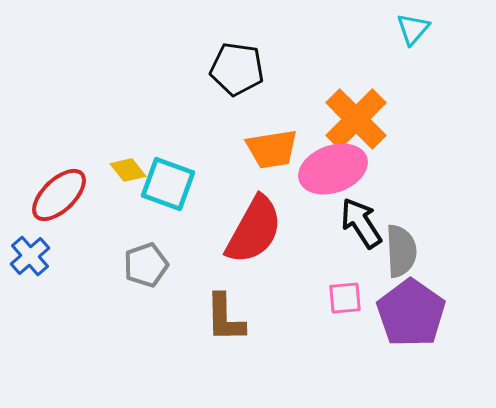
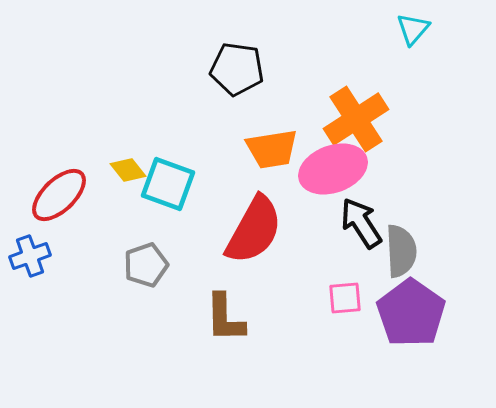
orange cross: rotated 12 degrees clockwise
blue cross: rotated 21 degrees clockwise
